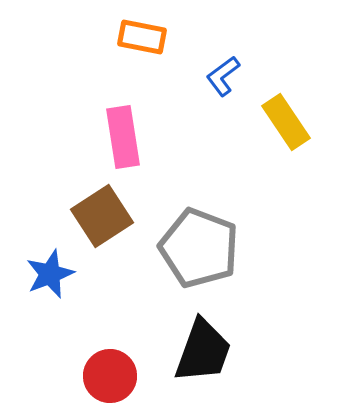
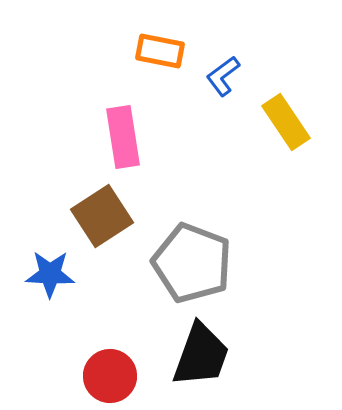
orange rectangle: moved 18 px right, 14 px down
gray pentagon: moved 7 px left, 15 px down
blue star: rotated 24 degrees clockwise
black trapezoid: moved 2 px left, 4 px down
